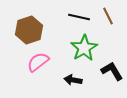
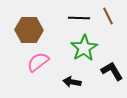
black line: moved 1 px down; rotated 10 degrees counterclockwise
brown hexagon: rotated 20 degrees clockwise
black arrow: moved 1 px left, 2 px down
